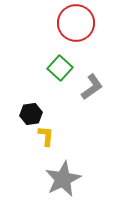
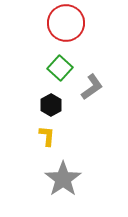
red circle: moved 10 px left
black hexagon: moved 20 px right, 9 px up; rotated 20 degrees counterclockwise
yellow L-shape: moved 1 px right
gray star: rotated 9 degrees counterclockwise
